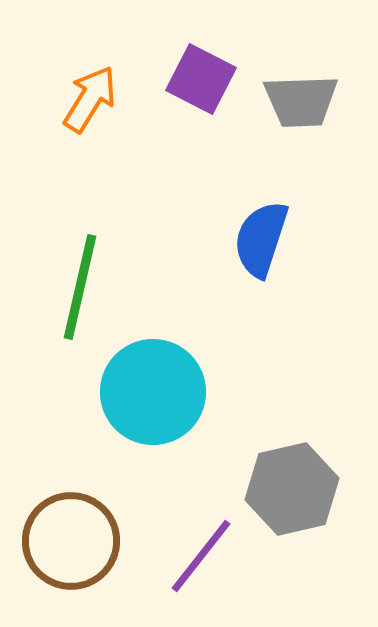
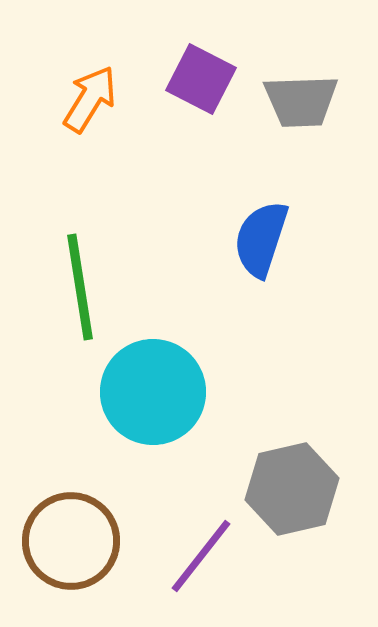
green line: rotated 22 degrees counterclockwise
